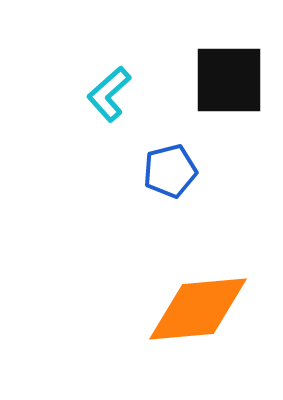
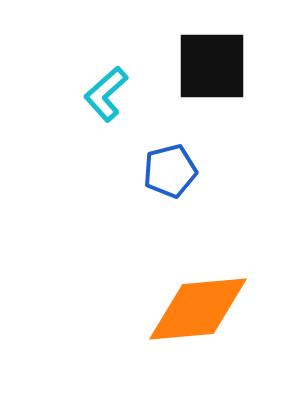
black square: moved 17 px left, 14 px up
cyan L-shape: moved 3 px left
